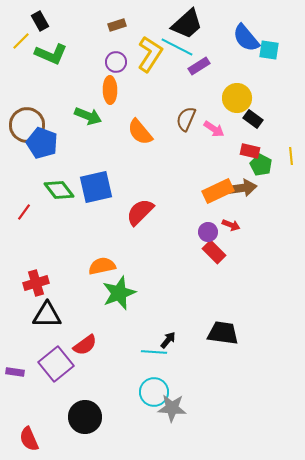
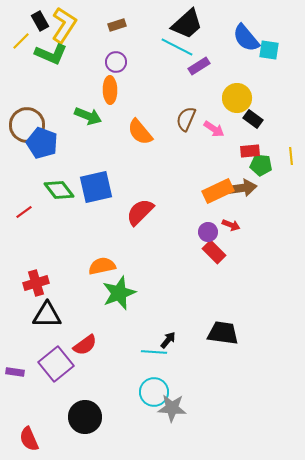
yellow L-shape at (150, 54): moved 86 px left, 29 px up
red rectangle at (250, 151): rotated 18 degrees counterclockwise
green pentagon at (261, 165): rotated 20 degrees counterclockwise
red line at (24, 212): rotated 18 degrees clockwise
